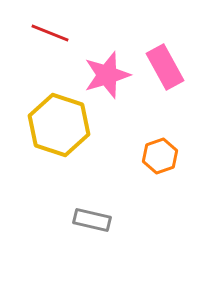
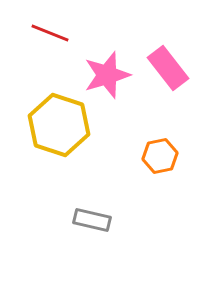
pink rectangle: moved 3 px right, 1 px down; rotated 9 degrees counterclockwise
orange hexagon: rotated 8 degrees clockwise
